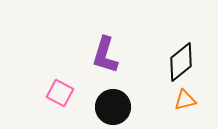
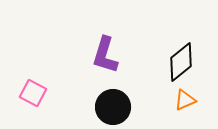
pink square: moved 27 px left
orange triangle: rotated 10 degrees counterclockwise
